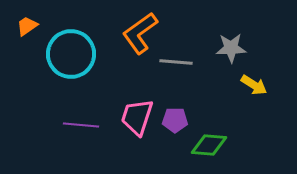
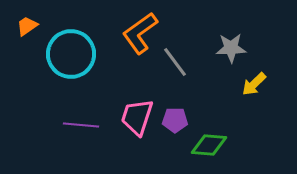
gray line: moved 1 px left; rotated 48 degrees clockwise
yellow arrow: moved 1 px up; rotated 104 degrees clockwise
